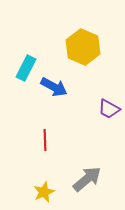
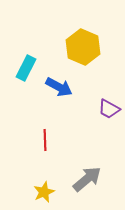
blue arrow: moved 5 px right
